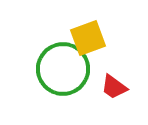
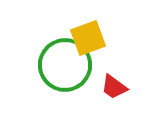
green circle: moved 2 px right, 4 px up
